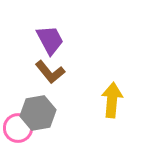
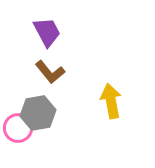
purple trapezoid: moved 3 px left, 8 px up
yellow arrow: moved 1 px left, 1 px down; rotated 16 degrees counterclockwise
